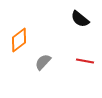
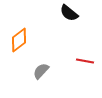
black semicircle: moved 11 px left, 6 px up
gray semicircle: moved 2 px left, 9 px down
